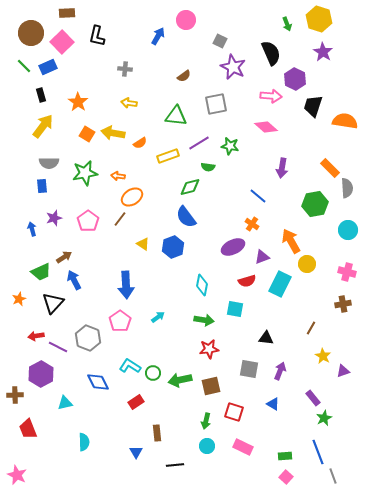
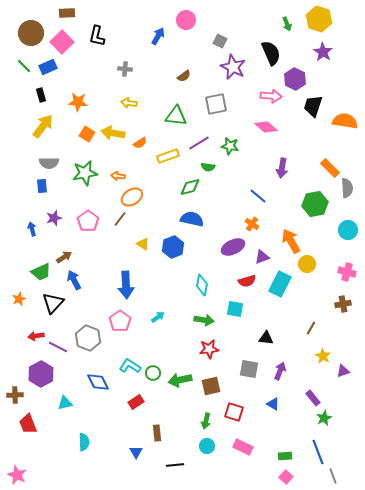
orange star at (78, 102): rotated 30 degrees counterclockwise
blue semicircle at (186, 217): moved 6 px right, 2 px down; rotated 140 degrees clockwise
red trapezoid at (28, 429): moved 5 px up
